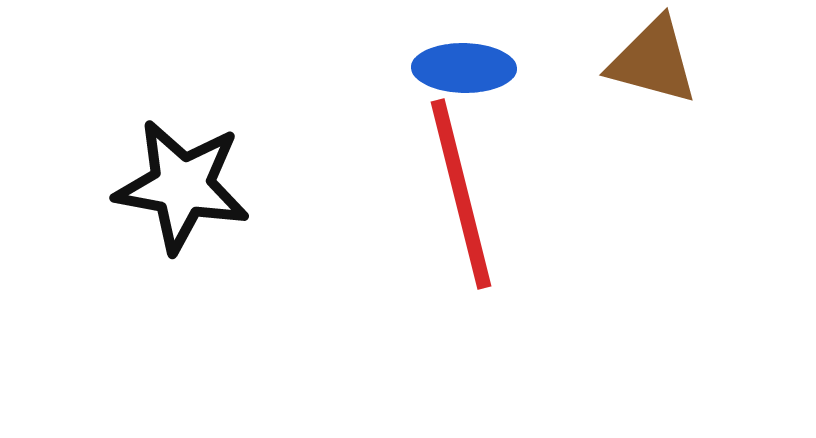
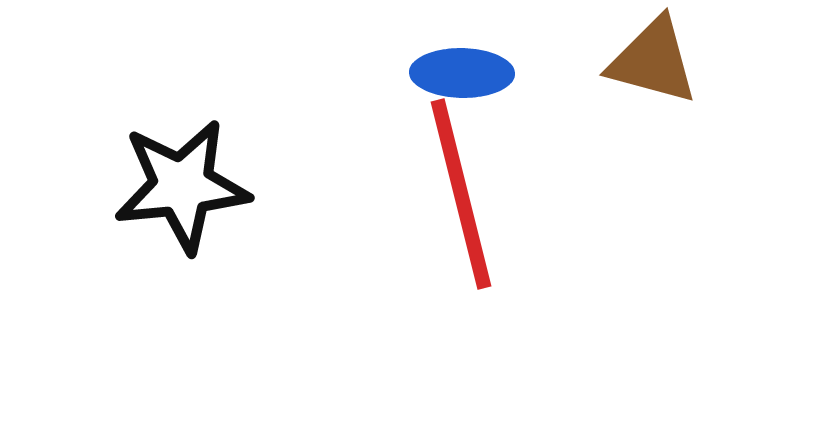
blue ellipse: moved 2 px left, 5 px down
black star: rotated 16 degrees counterclockwise
